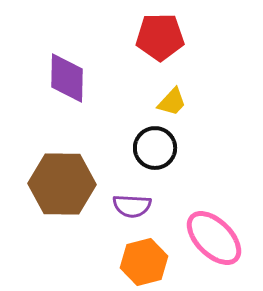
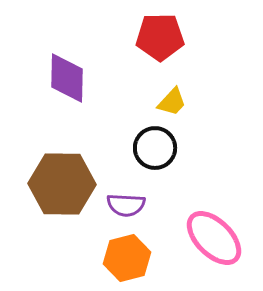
purple semicircle: moved 6 px left, 1 px up
orange hexagon: moved 17 px left, 4 px up
